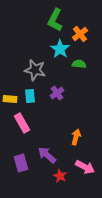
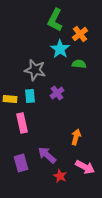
pink rectangle: rotated 18 degrees clockwise
